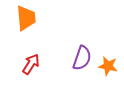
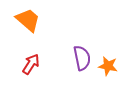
orange trapezoid: moved 2 px right, 2 px down; rotated 44 degrees counterclockwise
purple semicircle: rotated 30 degrees counterclockwise
